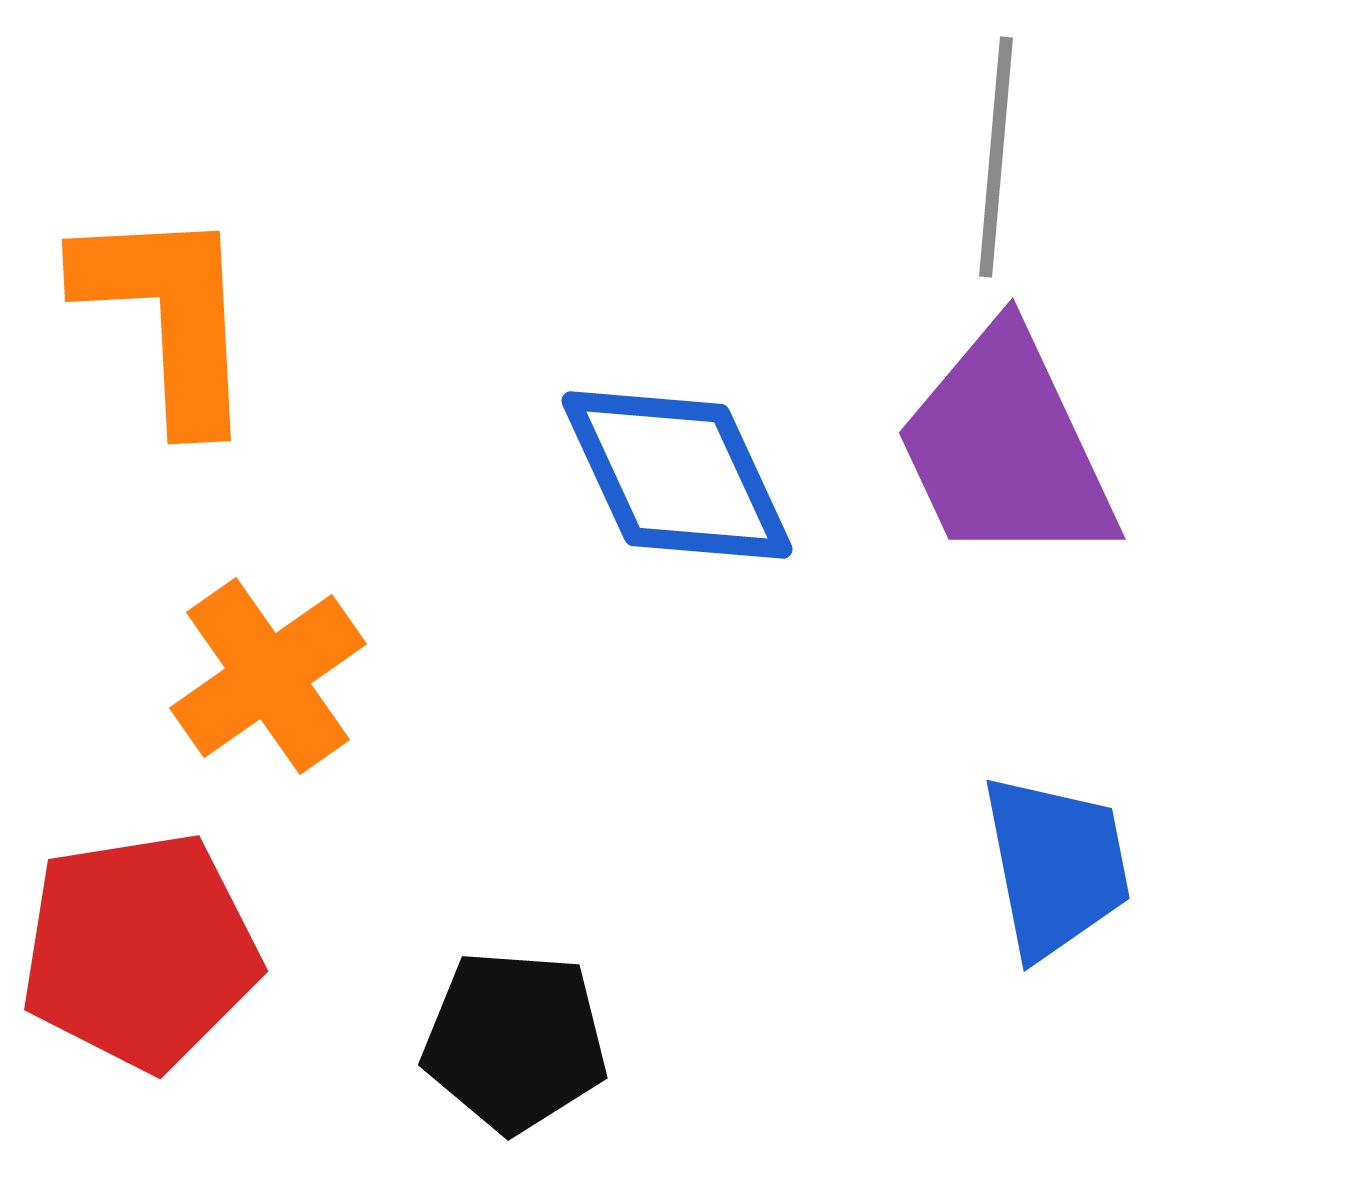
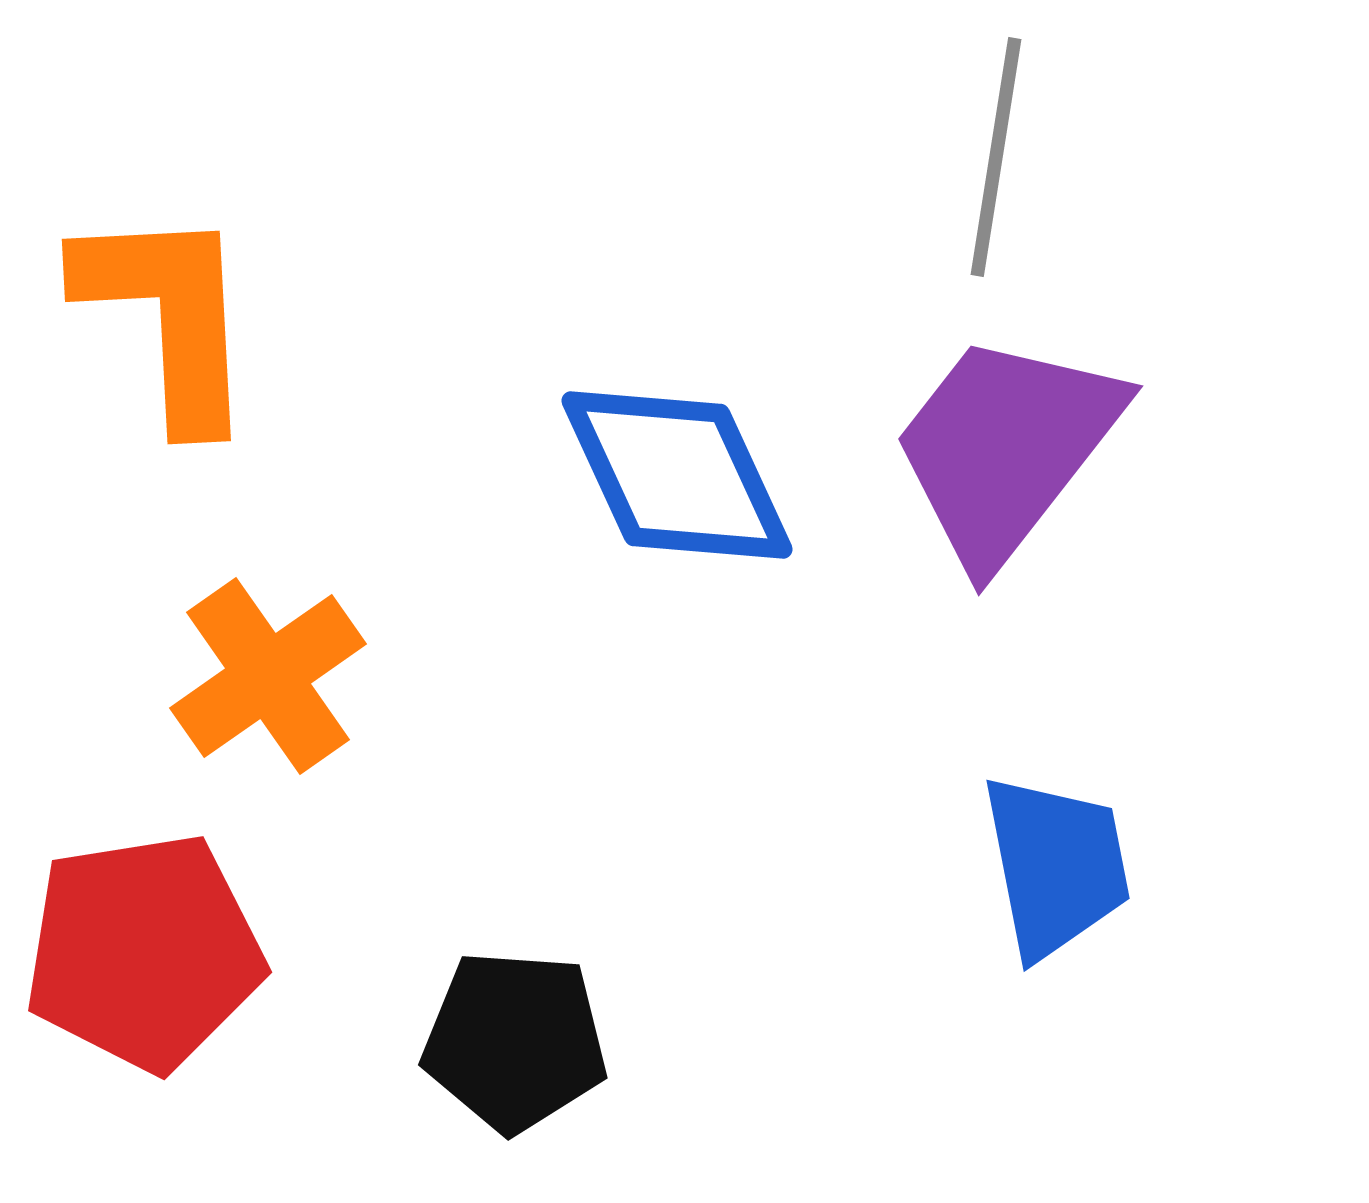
gray line: rotated 4 degrees clockwise
purple trapezoid: rotated 63 degrees clockwise
red pentagon: moved 4 px right, 1 px down
